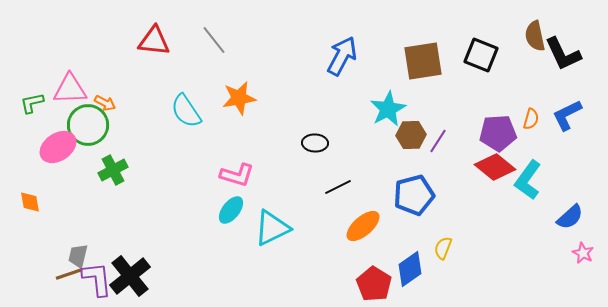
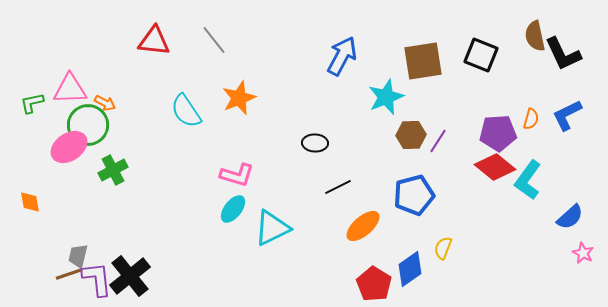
orange star: rotated 12 degrees counterclockwise
cyan star: moved 2 px left, 12 px up; rotated 6 degrees clockwise
pink ellipse: moved 11 px right
cyan ellipse: moved 2 px right, 1 px up
